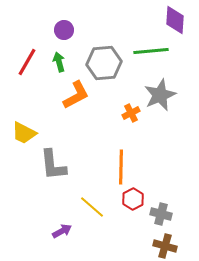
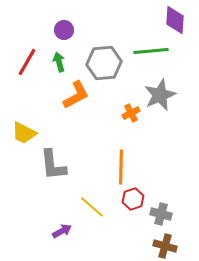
red hexagon: rotated 10 degrees clockwise
